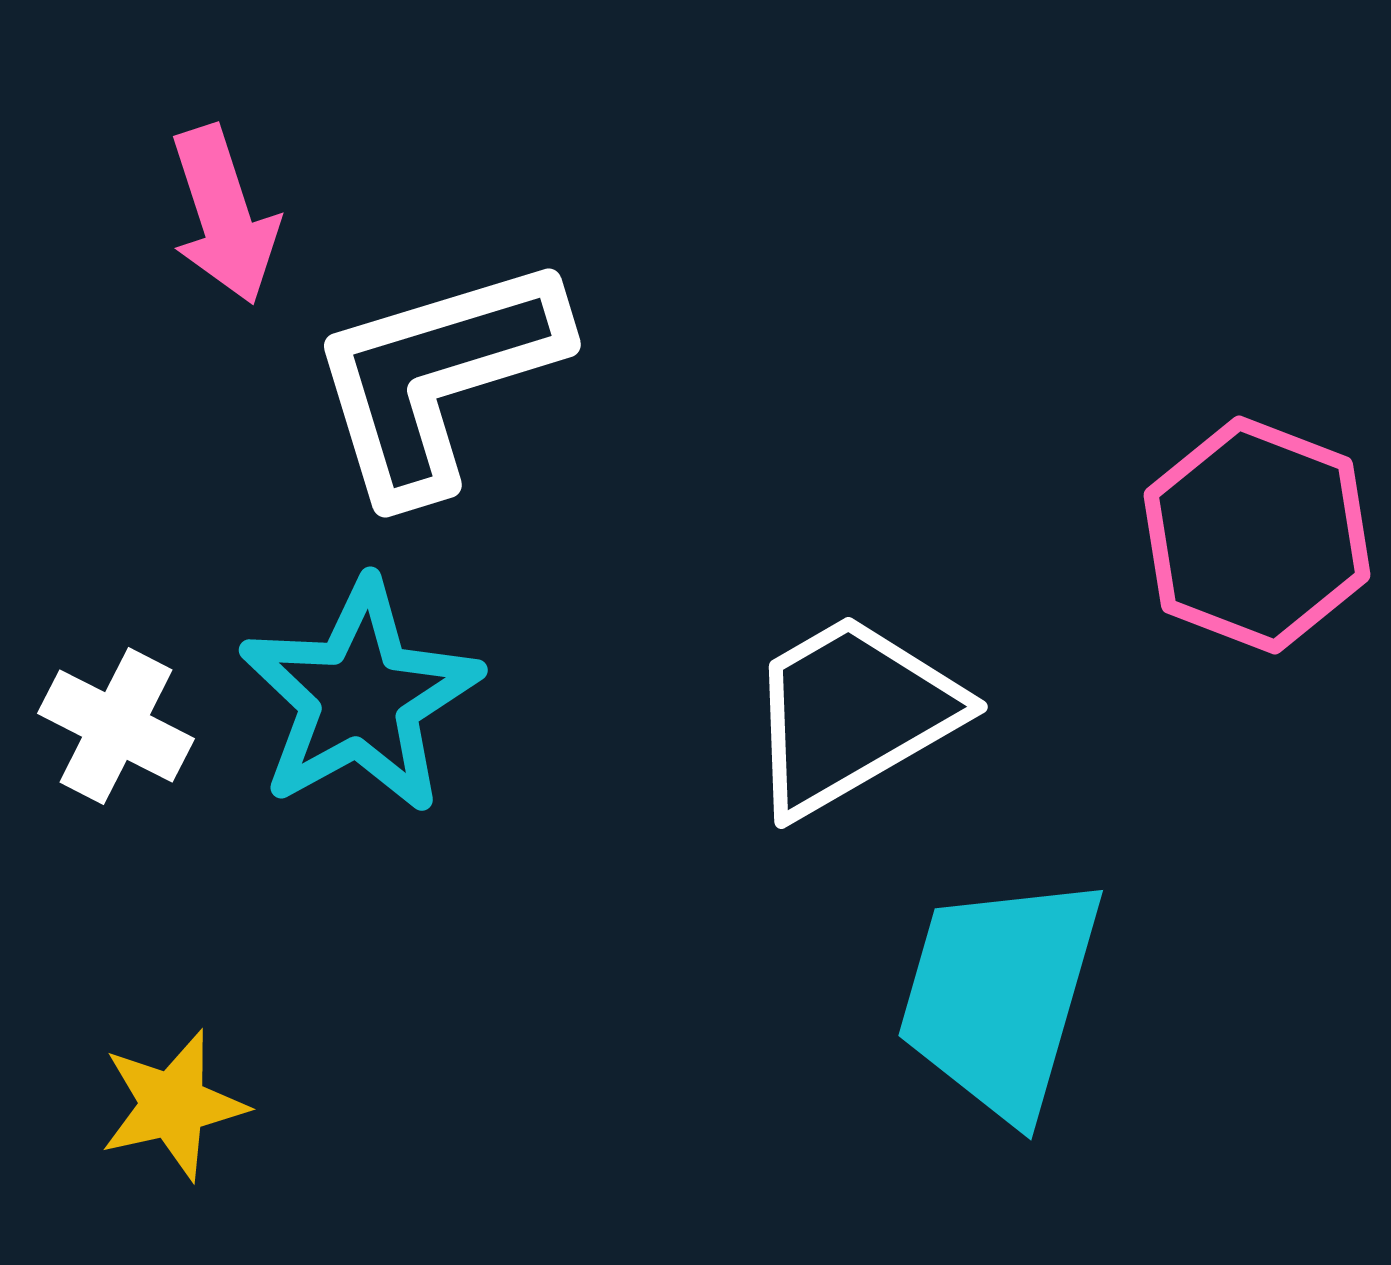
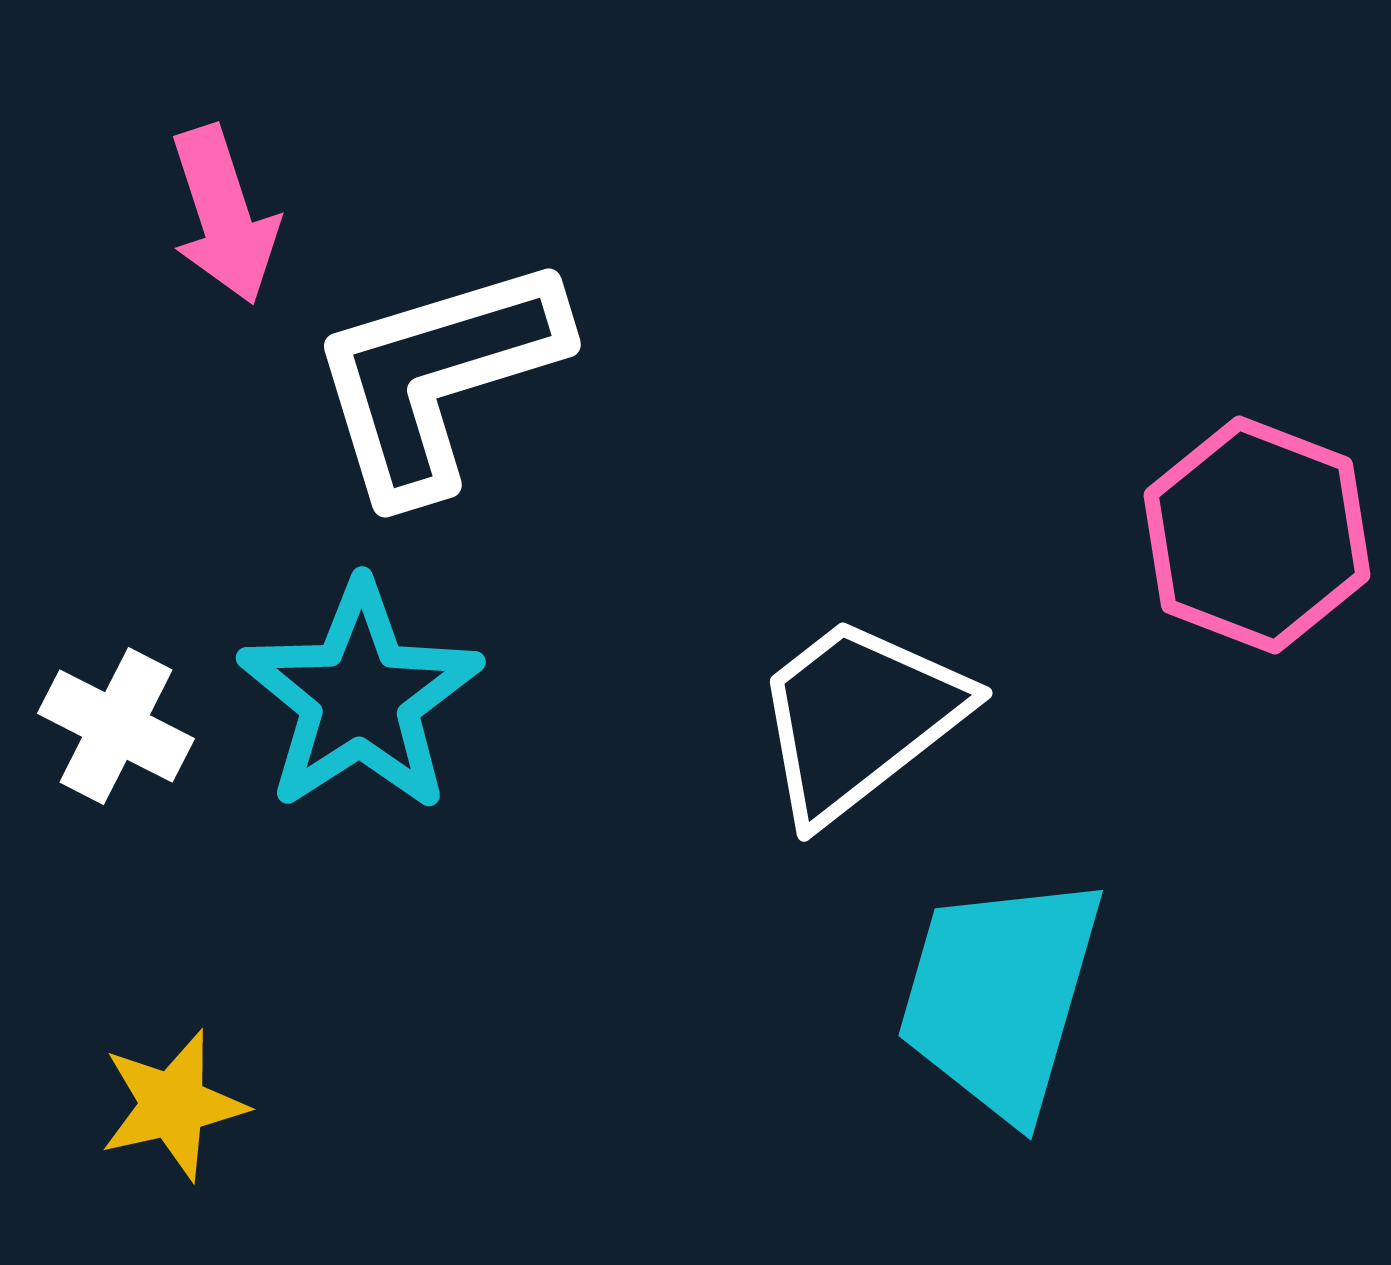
cyan star: rotated 4 degrees counterclockwise
white trapezoid: moved 7 px right, 4 px down; rotated 8 degrees counterclockwise
